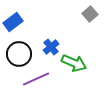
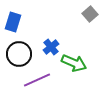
blue rectangle: rotated 36 degrees counterclockwise
purple line: moved 1 px right, 1 px down
